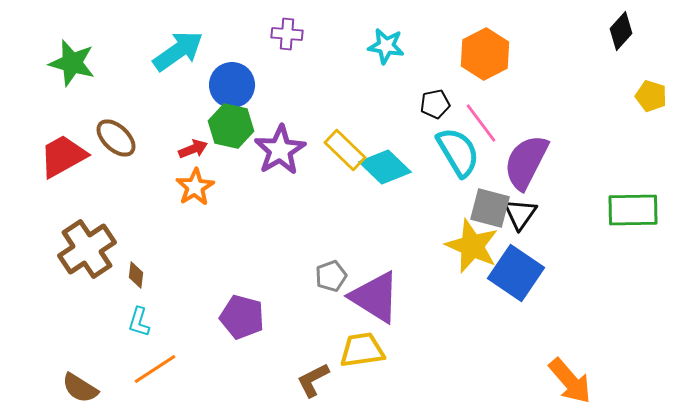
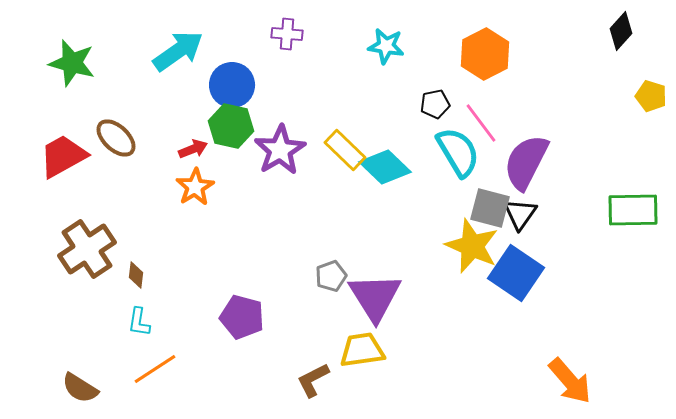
purple triangle: rotated 26 degrees clockwise
cyan L-shape: rotated 8 degrees counterclockwise
